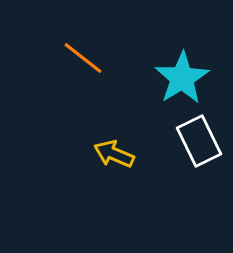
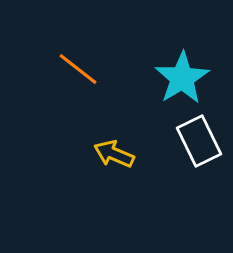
orange line: moved 5 px left, 11 px down
